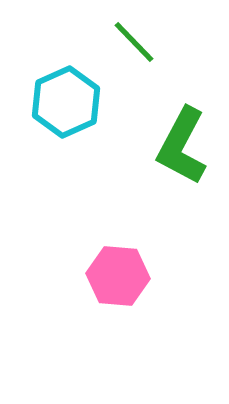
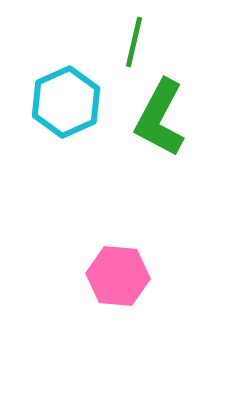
green line: rotated 57 degrees clockwise
green L-shape: moved 22 px left, 28 px up
